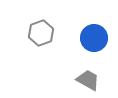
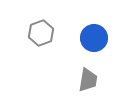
gray trapezoid: rotated 70 degrees clockwise
